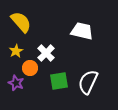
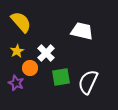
yellow star: moved 1 px right
green square: moved 2 px right, 4 px up
